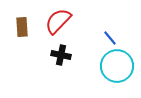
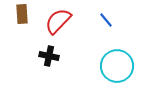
brown rectangle: moved 13 px up
blue line: moved 4 px left, 18 px up
black cross: moved 12 px left, 1 px down
